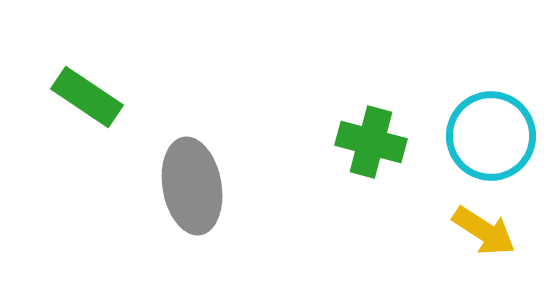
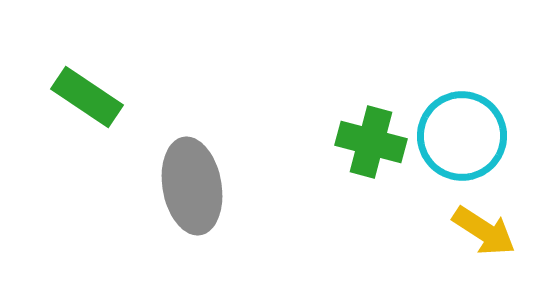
cyan circle: moved 29 px left
